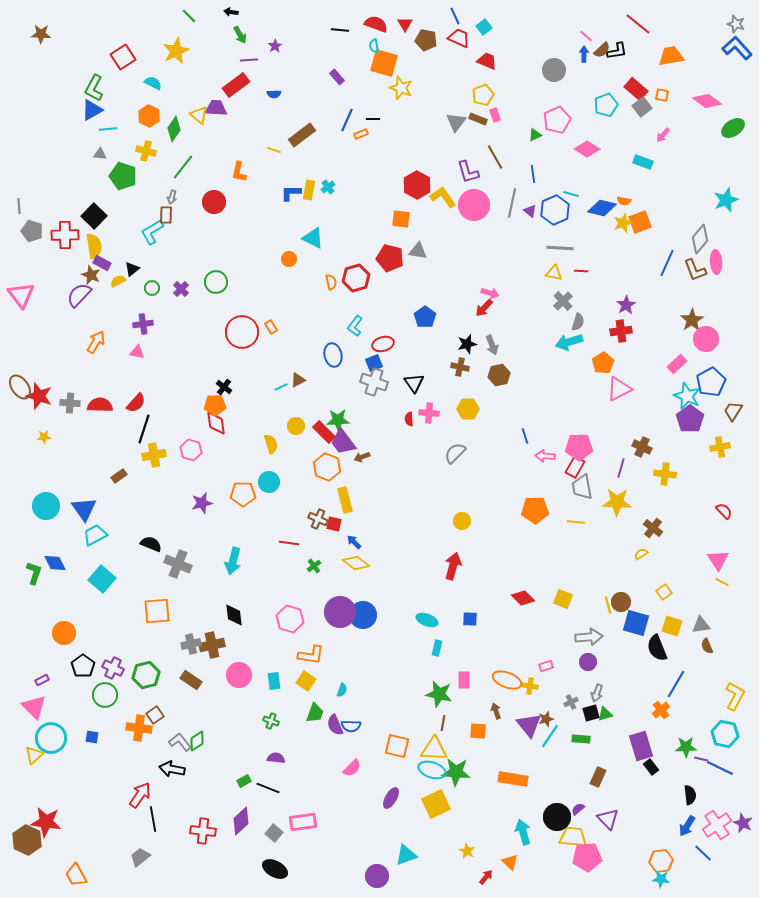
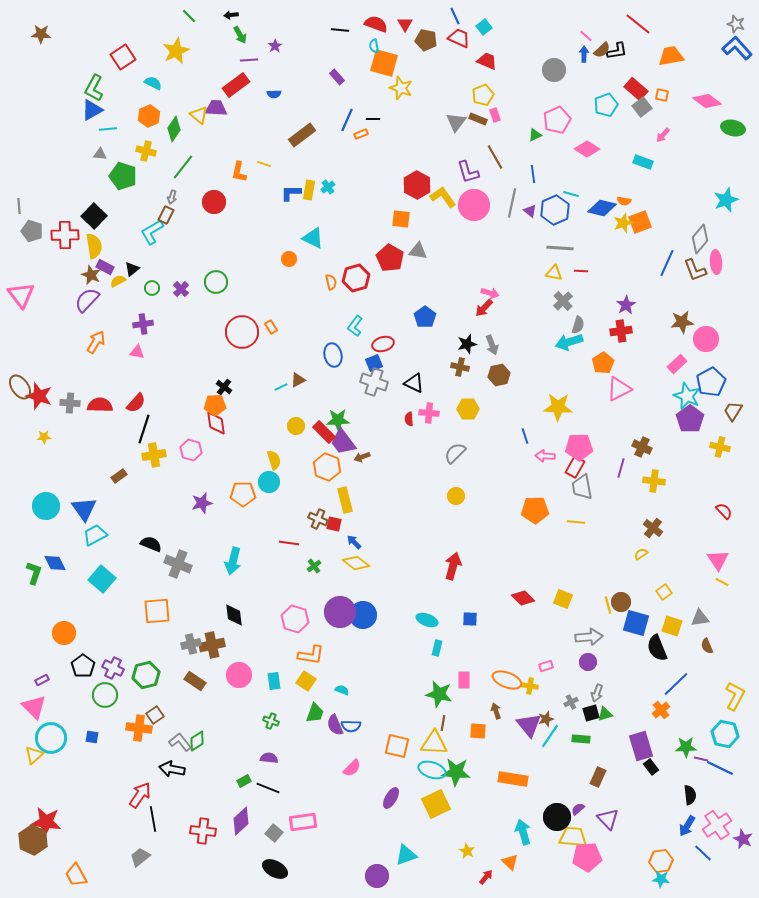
black arrow at (231, 12): moved 3 px down; rotated 16 degrees counterclockwise
orange hexagon at (149, 116): rotated 10 degrees clockwise
green ellipse at (733, 128): rotated 45 degrees clockwise
yellow line at (274, 150): moved 10 px left, 14 px down
brown rectangle at (166, 215): rotated 24 degrees clockwise
red pentagon at (390, 258): rotated 16 degrees clockwise
purple rectangle at (102, 263): moved 3 px right, 4 px down
purple semicircle at (79, 295): moved 8 px right, 5 px down
brown star at (692, 320): moved 10 px left, 2 px down; rotated 25 degrees clockwise
gray semicircle at (578, 322): moved 3 px down
black triangle at (414, 383): rotated 30 degrees counterclockwise
yellow semicircle at (271, 444): moved 3 px right, 16 px down
yellow cross at (720, 447): rotated 24 degrees clockwise
yellow cross at (665, 474): moved 11 px left, 7 px down
yellow star at (617, 502): moved 59 px left, 95 px up
yellow circle at (462, 521): moved 6 px left, 25 px up
pink hexagon at (290, 619): moved 5 px right
gray triangle at (701, 625): moved 1 px left, 7 px up
brown rectangle at (191, 680): moved 4 px right, 1 px down
blue line at (676, 684): rotated 16 degrees clockwise
cyan semicircle at (342, 690): rotated 88 degrees counterclockwise
yellow triangle at (434, 749): moved 6 px up
purple semicircle at (276, 758): moved 7 px left
purple star at (743, 823): moved 16 px down
brown hexagon at (27, 840): moved 6 px right
